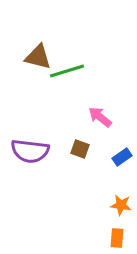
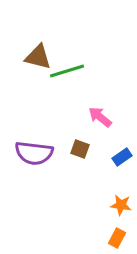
purple semicircle: moved 4 px right, 2 px down
orange rectangle: rotated 24 degrees clockwise
